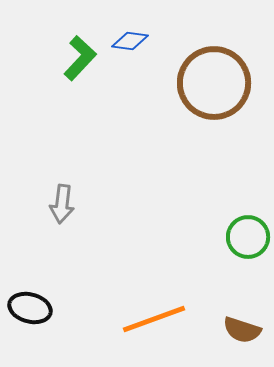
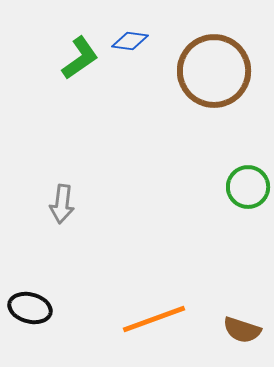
green L-shape: rotated 12 degrees clockwise
brown circle: moved 12 px up
green circle: moved 50 px up
